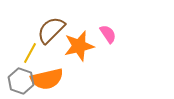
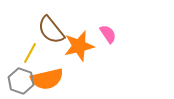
brown semicircle: rotated 84 degrees counterclockwise
